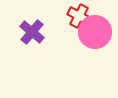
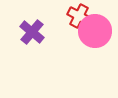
pink circle: moved 1 px up
